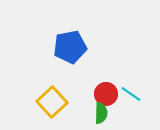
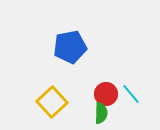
cyan line: rotated 15 degrees clockwise
